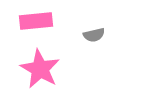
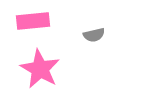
pink rectangle: moved 3 px left
